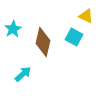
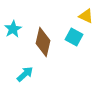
cyan arrow: moved 2 px right
